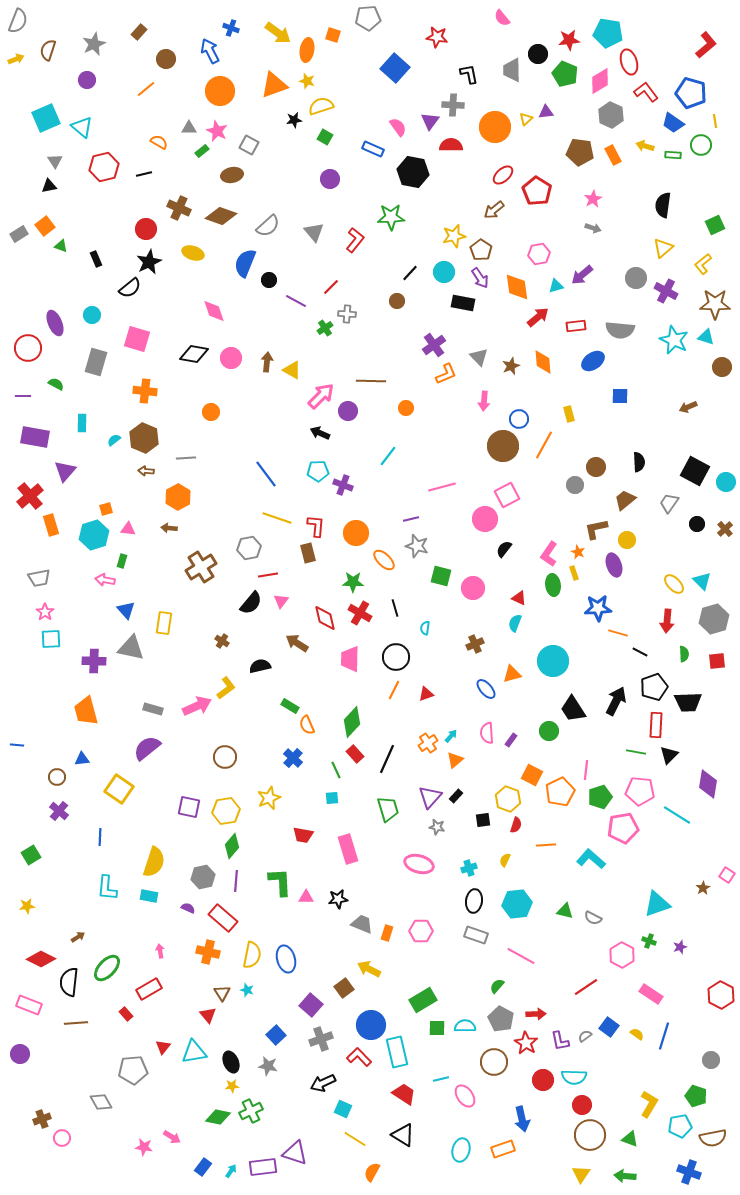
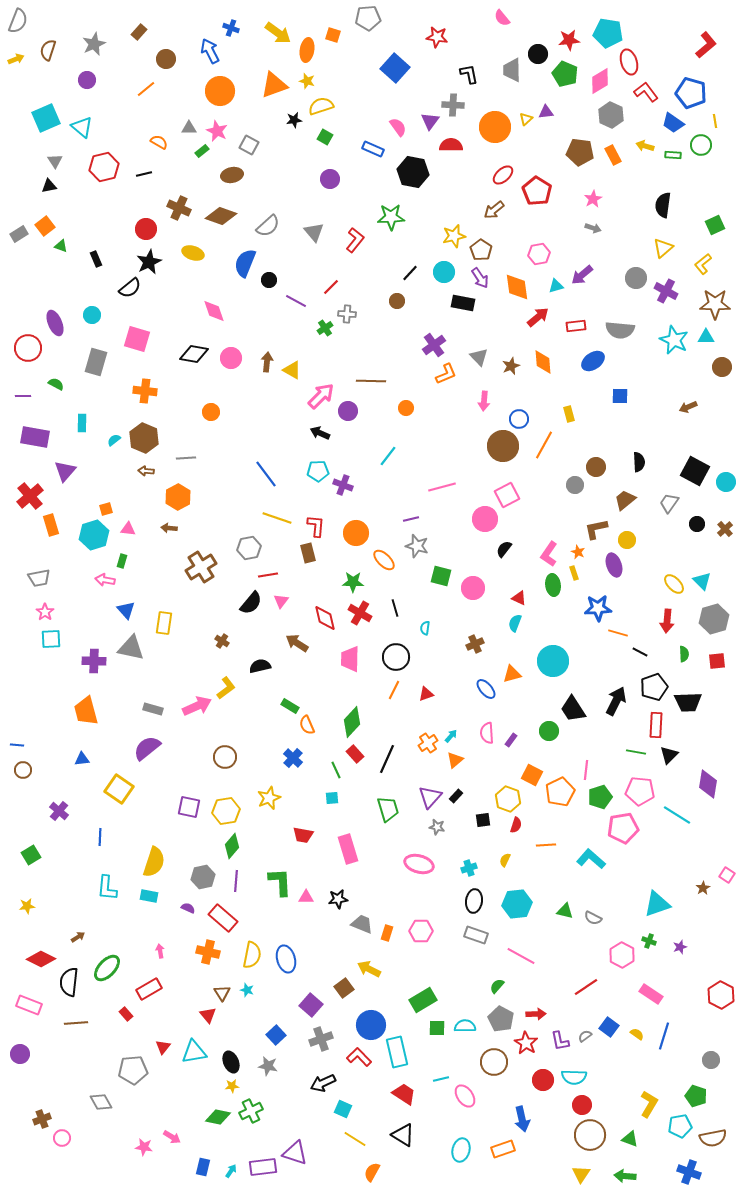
cyan triangle at (706, 337): rotated 18 degrees counterclockwise
brown circle at (57, 777): moved 34 px left, 7 px up
blue rectangle at (203, 1167): rotated 24 degrees counterclockwise
